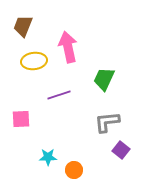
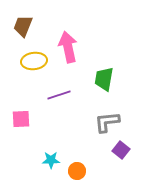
green trapezoid: rotated 15 degrees counterclockwise
cyan star: moved 3 px right, 3 px down
orange circle: moved 3 px right, 1 px down
